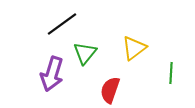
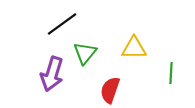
yellow triangle: rotated 36 degrees clockwise
